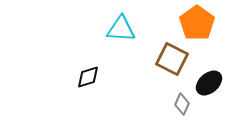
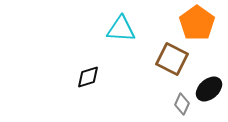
black ellipse: moved 6 px down
